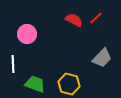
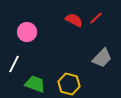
pink circle: moved 2 px up
white line: moved 1 px right; rotated 30 degrees clockwise
